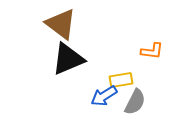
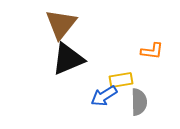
brown triangle: rotated 32 degrees clockwise
gray semicircle: moved 4 px right; rotated 28 degrees counterclockwise
